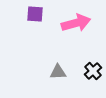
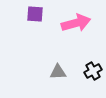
black cross: rotated 12 degrees clockwise
